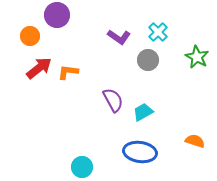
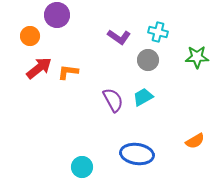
cyan cross: rotated 30 degrees counterclockwise
green star: rotated 30 degrees counterclockwise
cyan trapezoid: moved 15 px up
orange semicircle: rotated 132 degrees clockwise
blue ellipse: moved 3 px left, 2 px down
